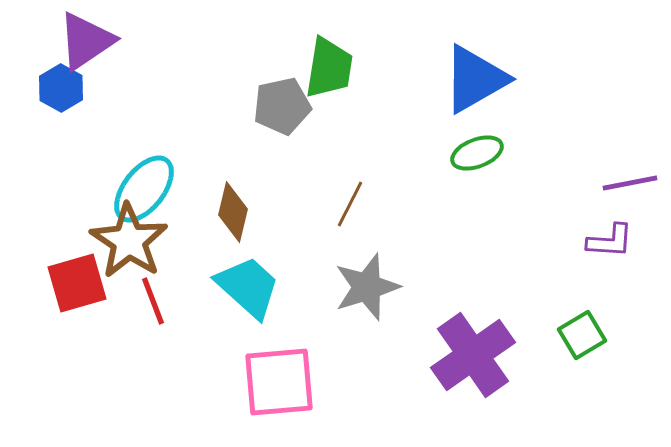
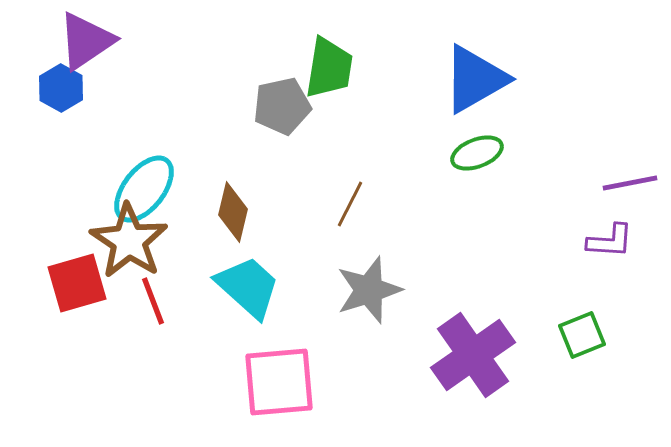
gray star: moved 2 px right, 3 px down
green square: rotated 9 degrees clockwise
